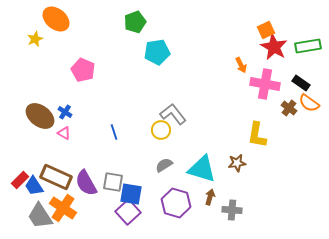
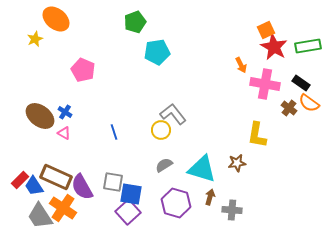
purple semicircle: moved 4 px left, 4 px down
